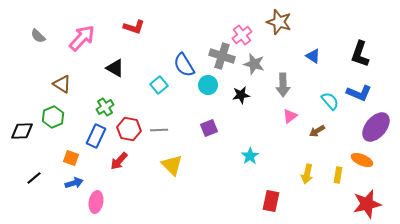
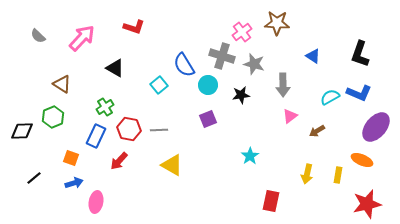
brown star: moved 2 px left, 1 px down; rotated 15 degrees counterclockwise
pink cross: moved 3 px up
cyan semicircle: moved 4 px up; rotated 78 degrees counterclockwise
purple square: moved 1 px left, 9 px up
yellow triangle: rotated 15 degrees counterclockwise
